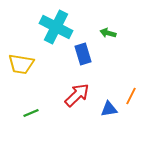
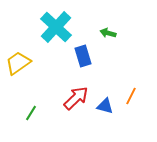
cyan cross: rotated 16 degrees clockwise
blue rectangle: moved 2 px down
yellow trapezoid: moved 3 px left, 1 px up; rotated 136 degrees clockwise
red arrow: moved 1 px left, 3 px down
blue triangle: moved 4 px left, 3 px up; rotated 24 degrees clockwise
green line: rotated 35 degrees counterclockwise
